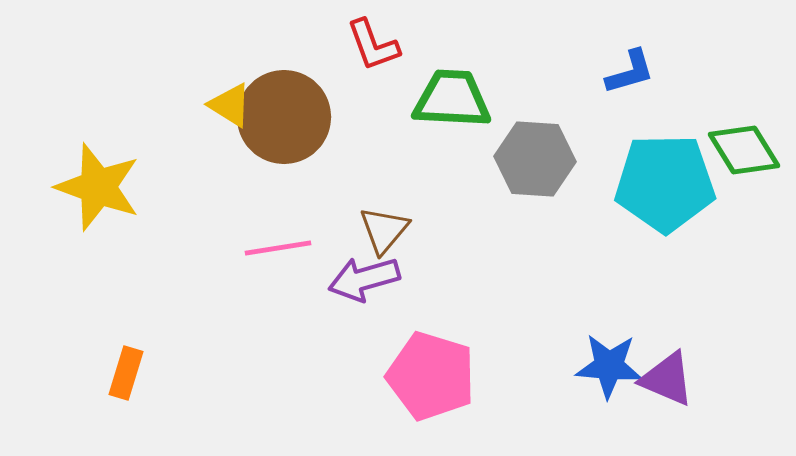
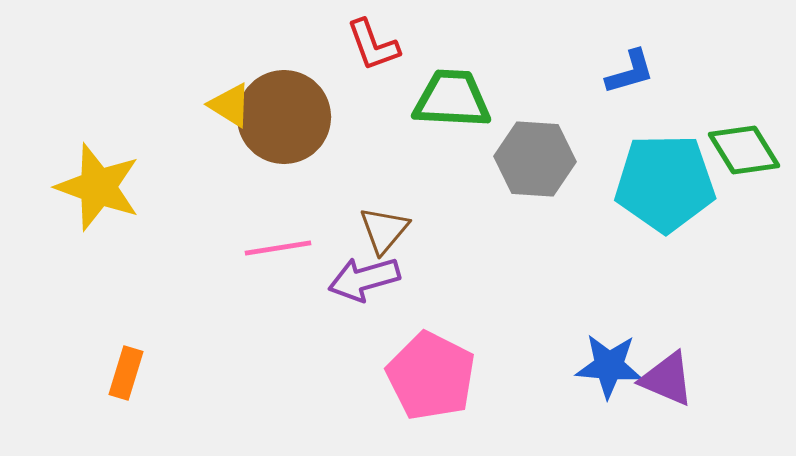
pink pentagon: rotated 10 degrees clockwise
